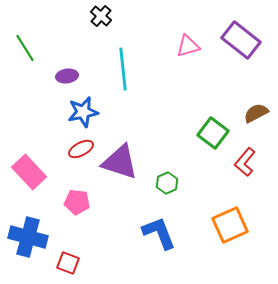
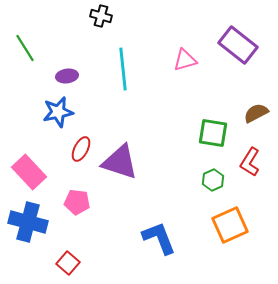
black cross: rotated 25 degrees counterclockwise
purple rectangle: moved 3 px left, 5 px down
pink triangle: moved 3 px left, 14 px down
blue star: moved 25 px left
green square: rotated 28 degrees counterclockwise
red ellipse: rotated 35 degrees counterclockwise
red L-shape: moved 5 px right; rotated 8 degrees counterclockwise
green hexagon: moved 46 px right, 3 px up
blue L-shape: moved 5 px down
blue cross: moved 15 px up
red square: rotated 20 degrees clockwise
